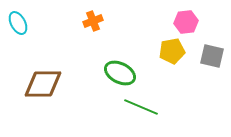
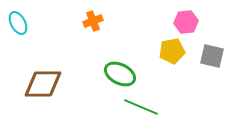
green ellipse: moved 1 px down
